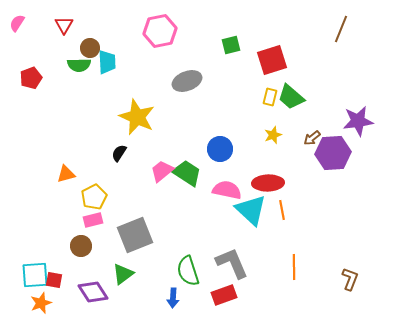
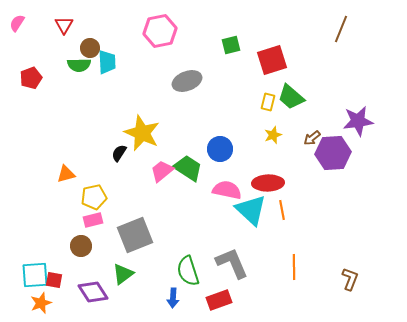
yellow rectangle at (270, 97): moved 2 px left, 5 px down
yellow star at (137, 117): moved 5 px right, 16 px down
green trapezoid at (187, 173): moved 1 px right, 5 px up
yellow pentagon at (94, 197): rotated 15 degrees clockwise
red rectangle at (224, 295): moved 5 px left, 5 px down
